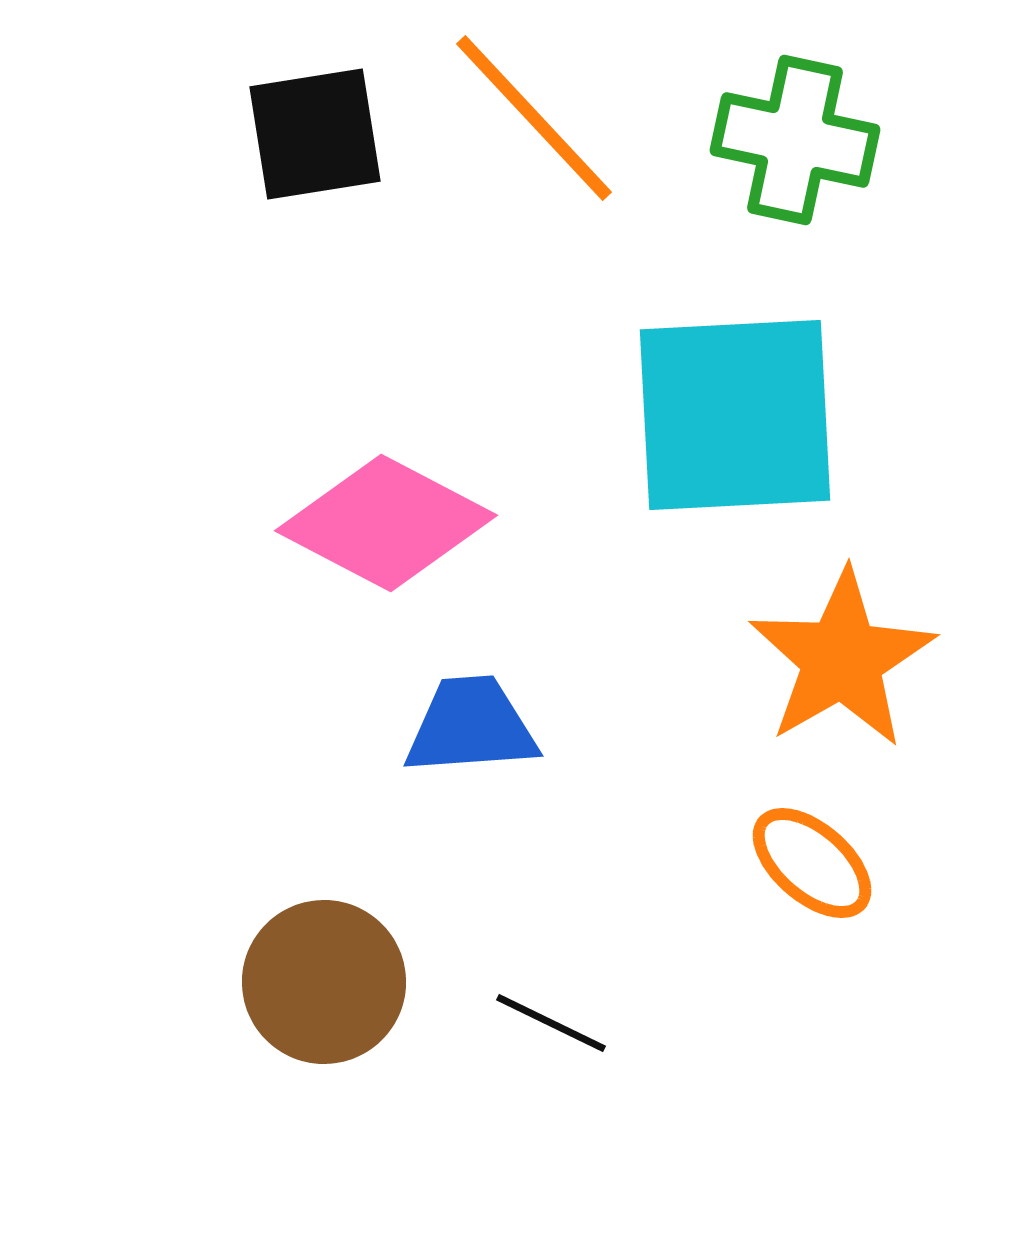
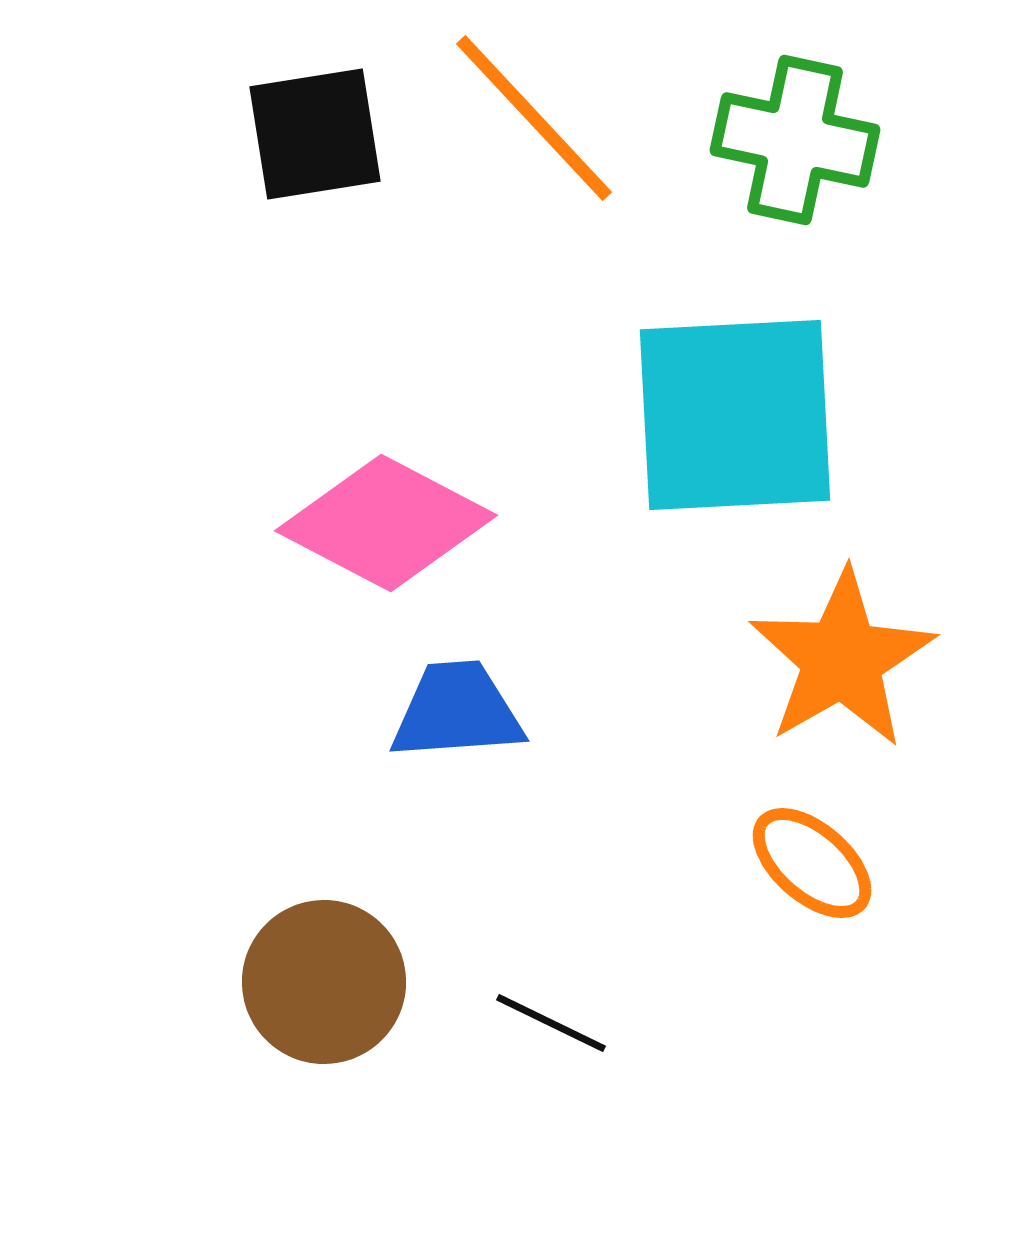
blue trapezoid: moved 14 px left, 15 px up
